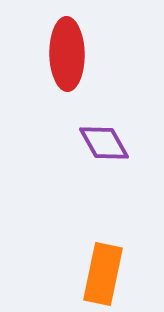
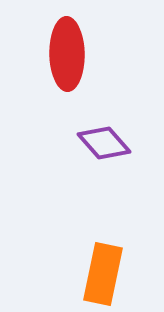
purple diamond: rotated 12 degrees counterclockwise
